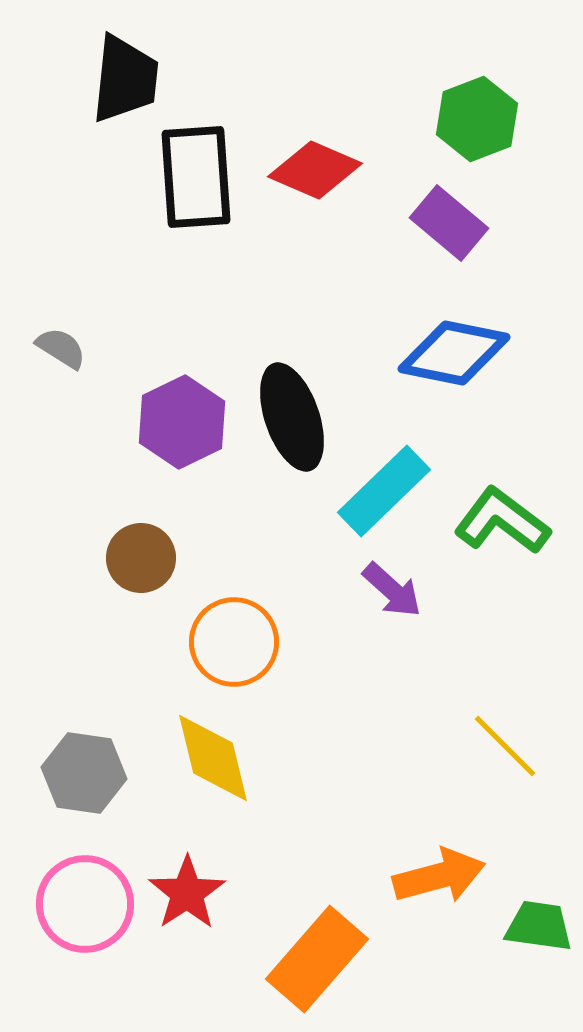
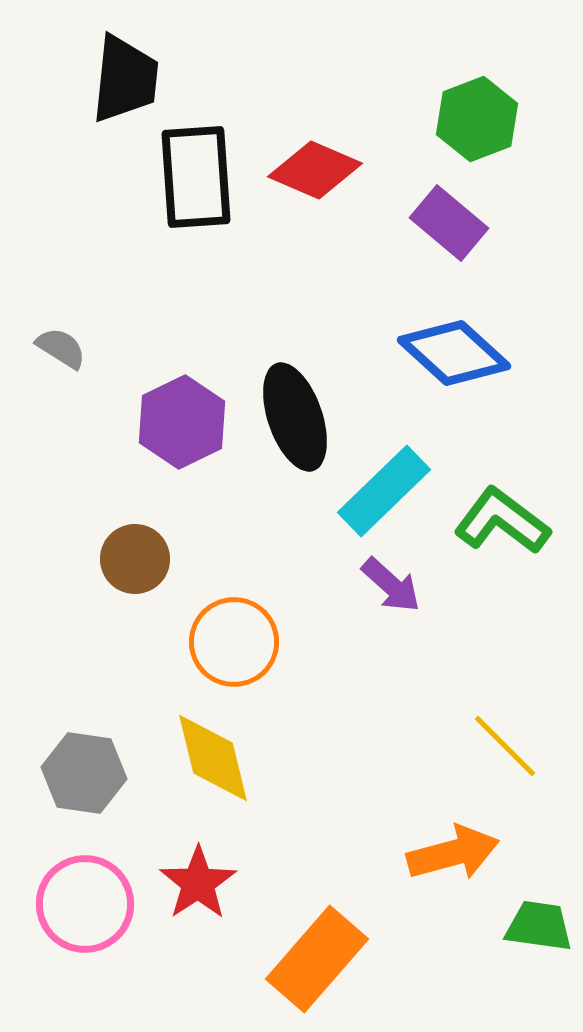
blue diamond: rotated 31 degrees clockwise
black ellipse: moved 3 px right
brown circle: moved 6 px left, 1 px down
purple arrow: moved 1 px left, 5 px up
orange arrow: moved 14 px right, 23 px up
red star: moved 11 px right, 10 px up
